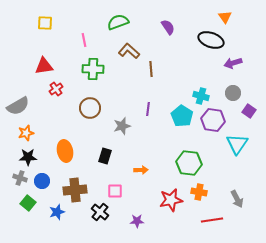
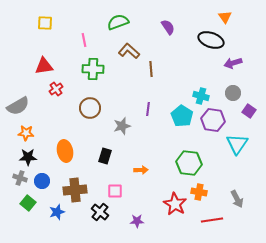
orange star: rotated 21 degrees clockwise
red star: moved 4 px right, 4 px down; rotated 30 degrees counterclockwise
